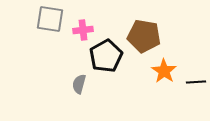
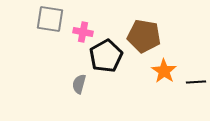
pink cross: moved 2 px down; rotated 18 degrees clockwise
